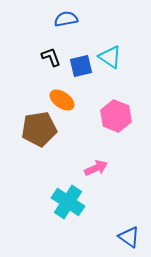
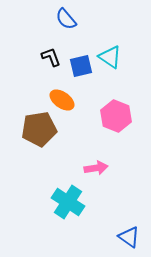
blue semicircle: rotated 120 degrees counterclockwise
pink arrow: rotated 15 degrees clockwise
